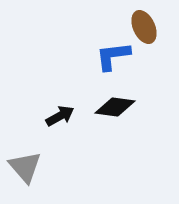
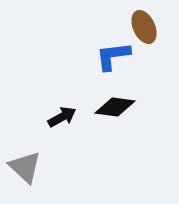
black arrow: moved 2 px right, 1 px down
gray triangle: rotated 6 degrees counterclockwise
